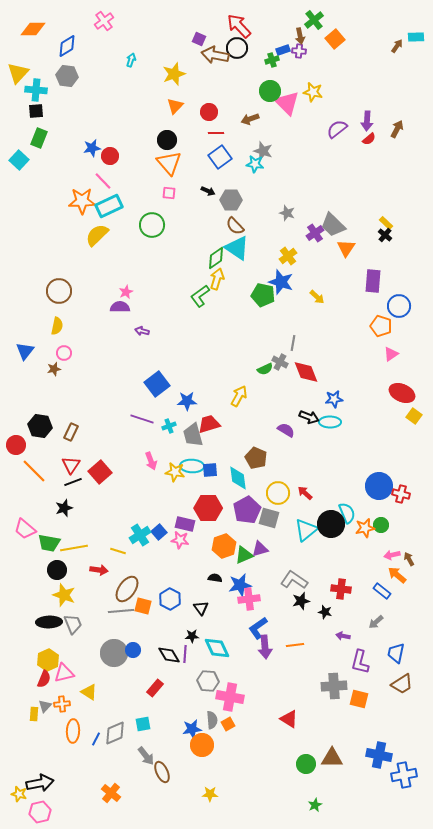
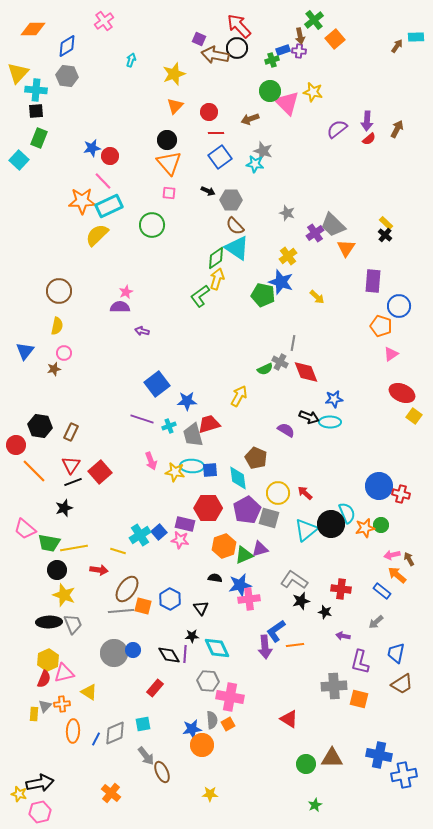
blue L-shape at (258, 628): moved 18 px right, 3 px down
